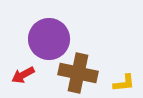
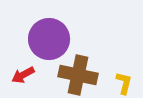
brown cross: moved 2 px down
yellow L-shape: rotated 70 degrees counterclockwise
